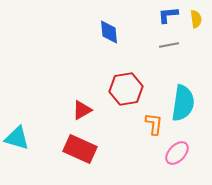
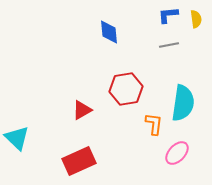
cyan triangle: rotated 28 degrees clockwise
red rectangle: moved 1 px left, 12 px down; rotated 48 degrees counterclockwise
